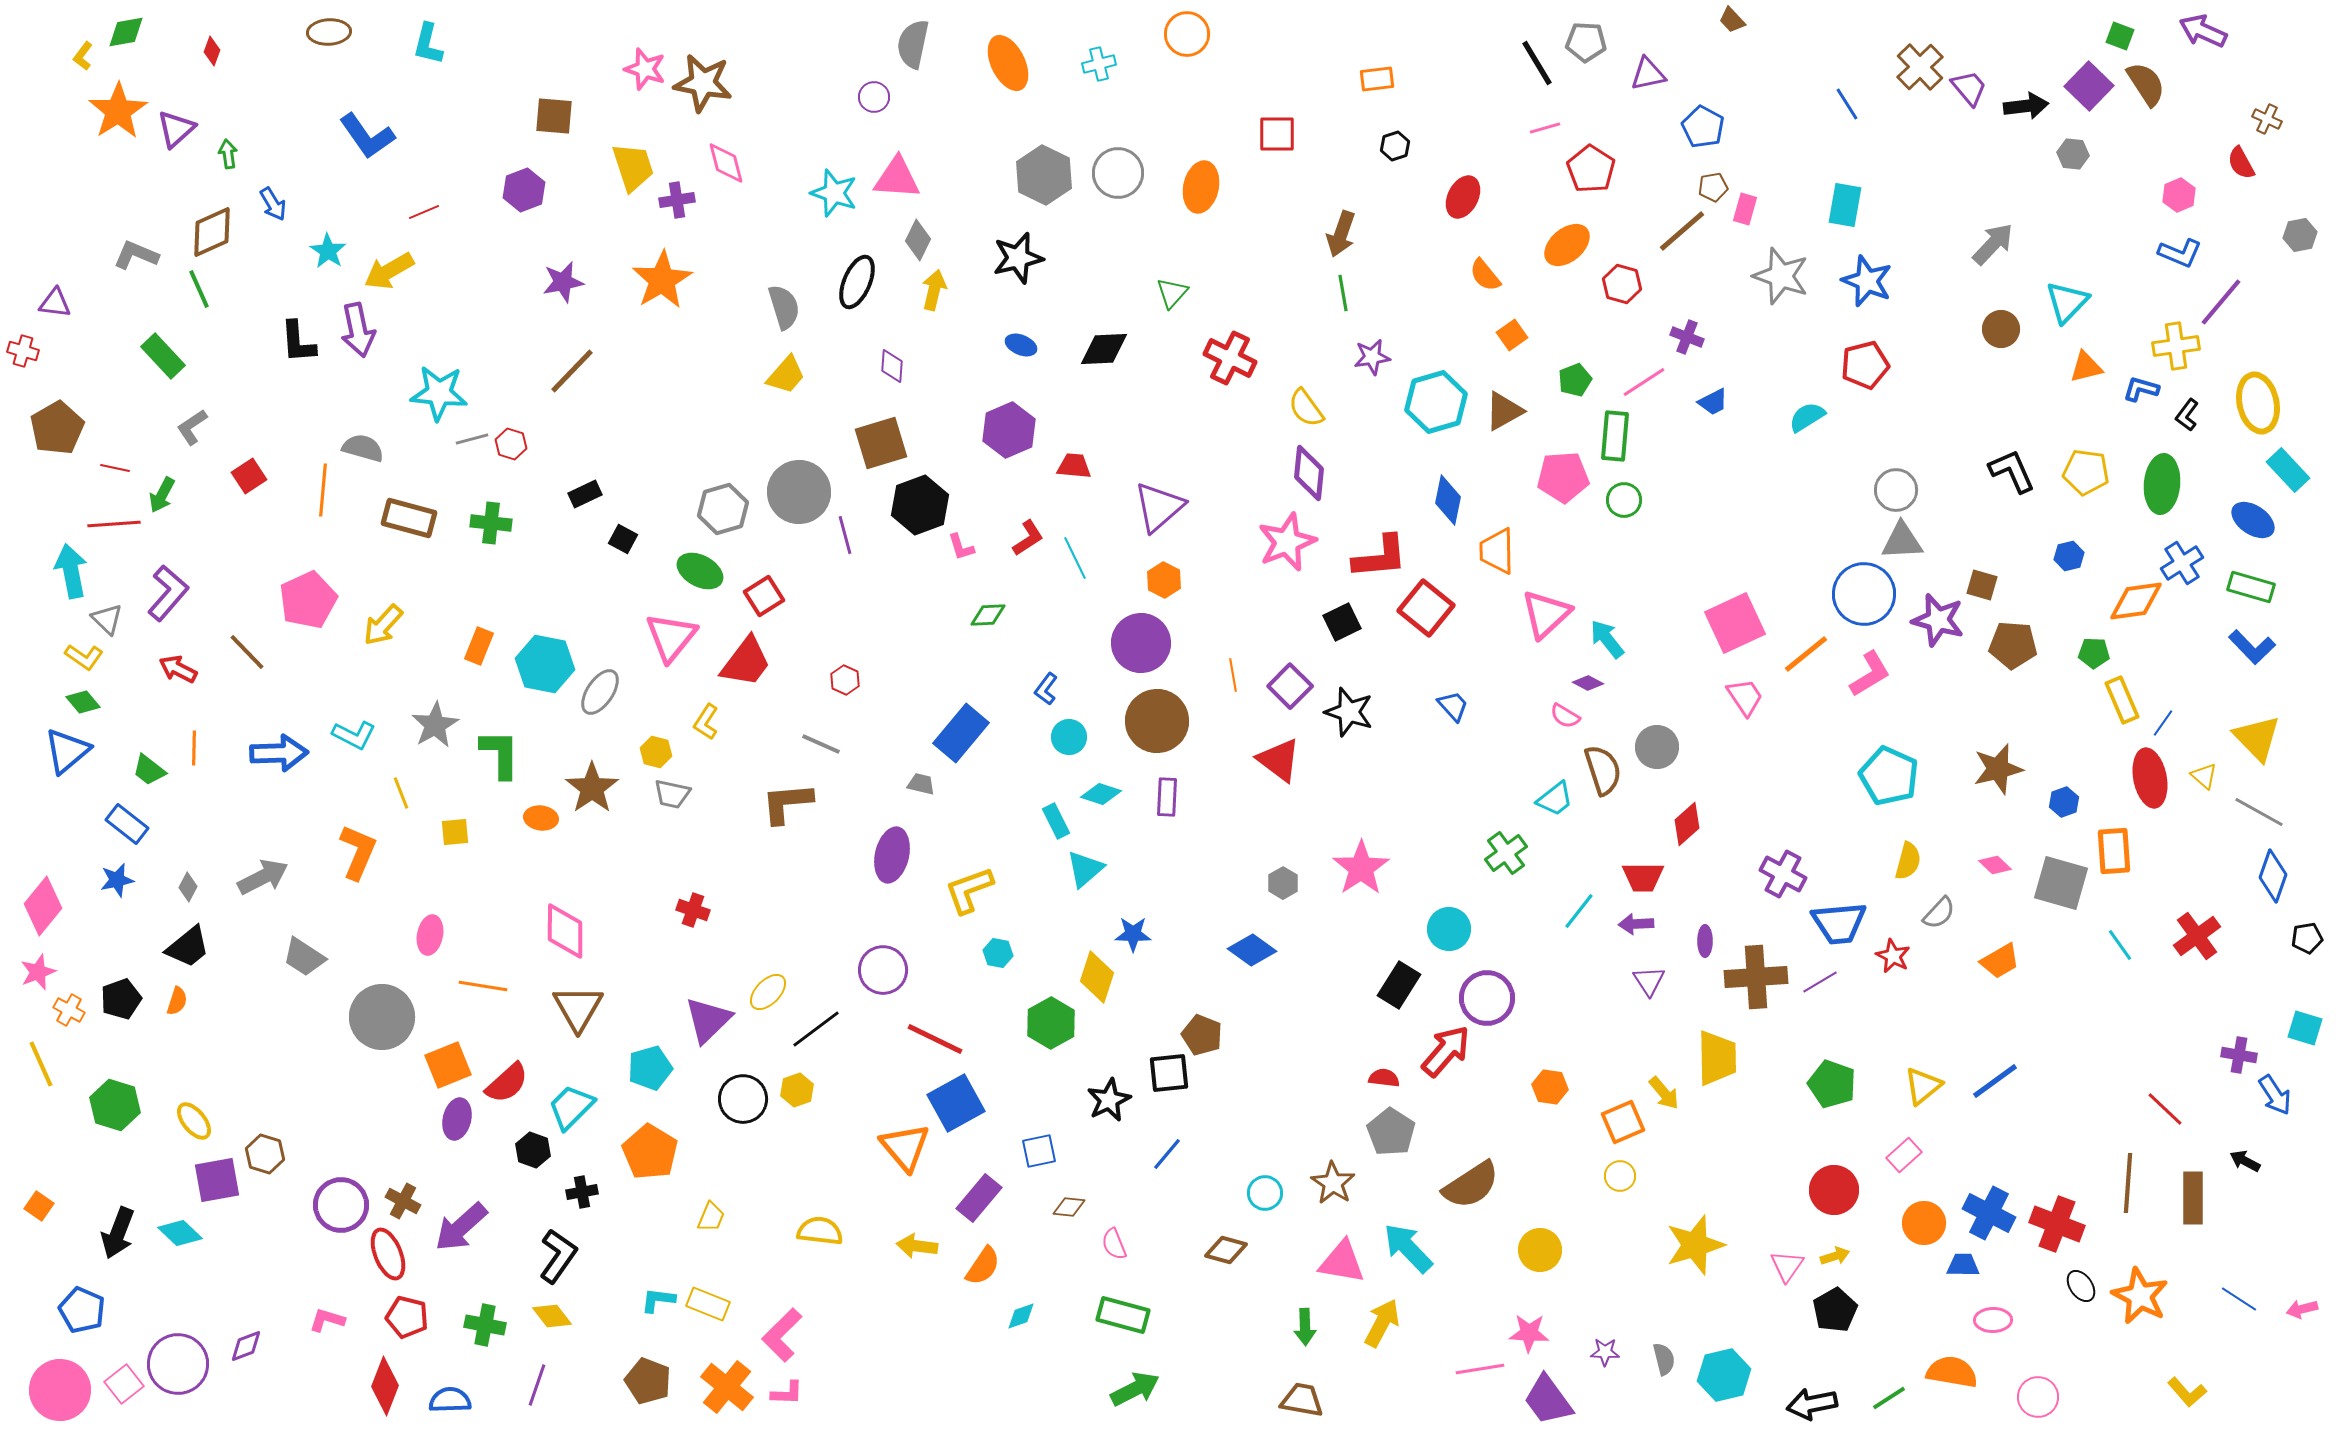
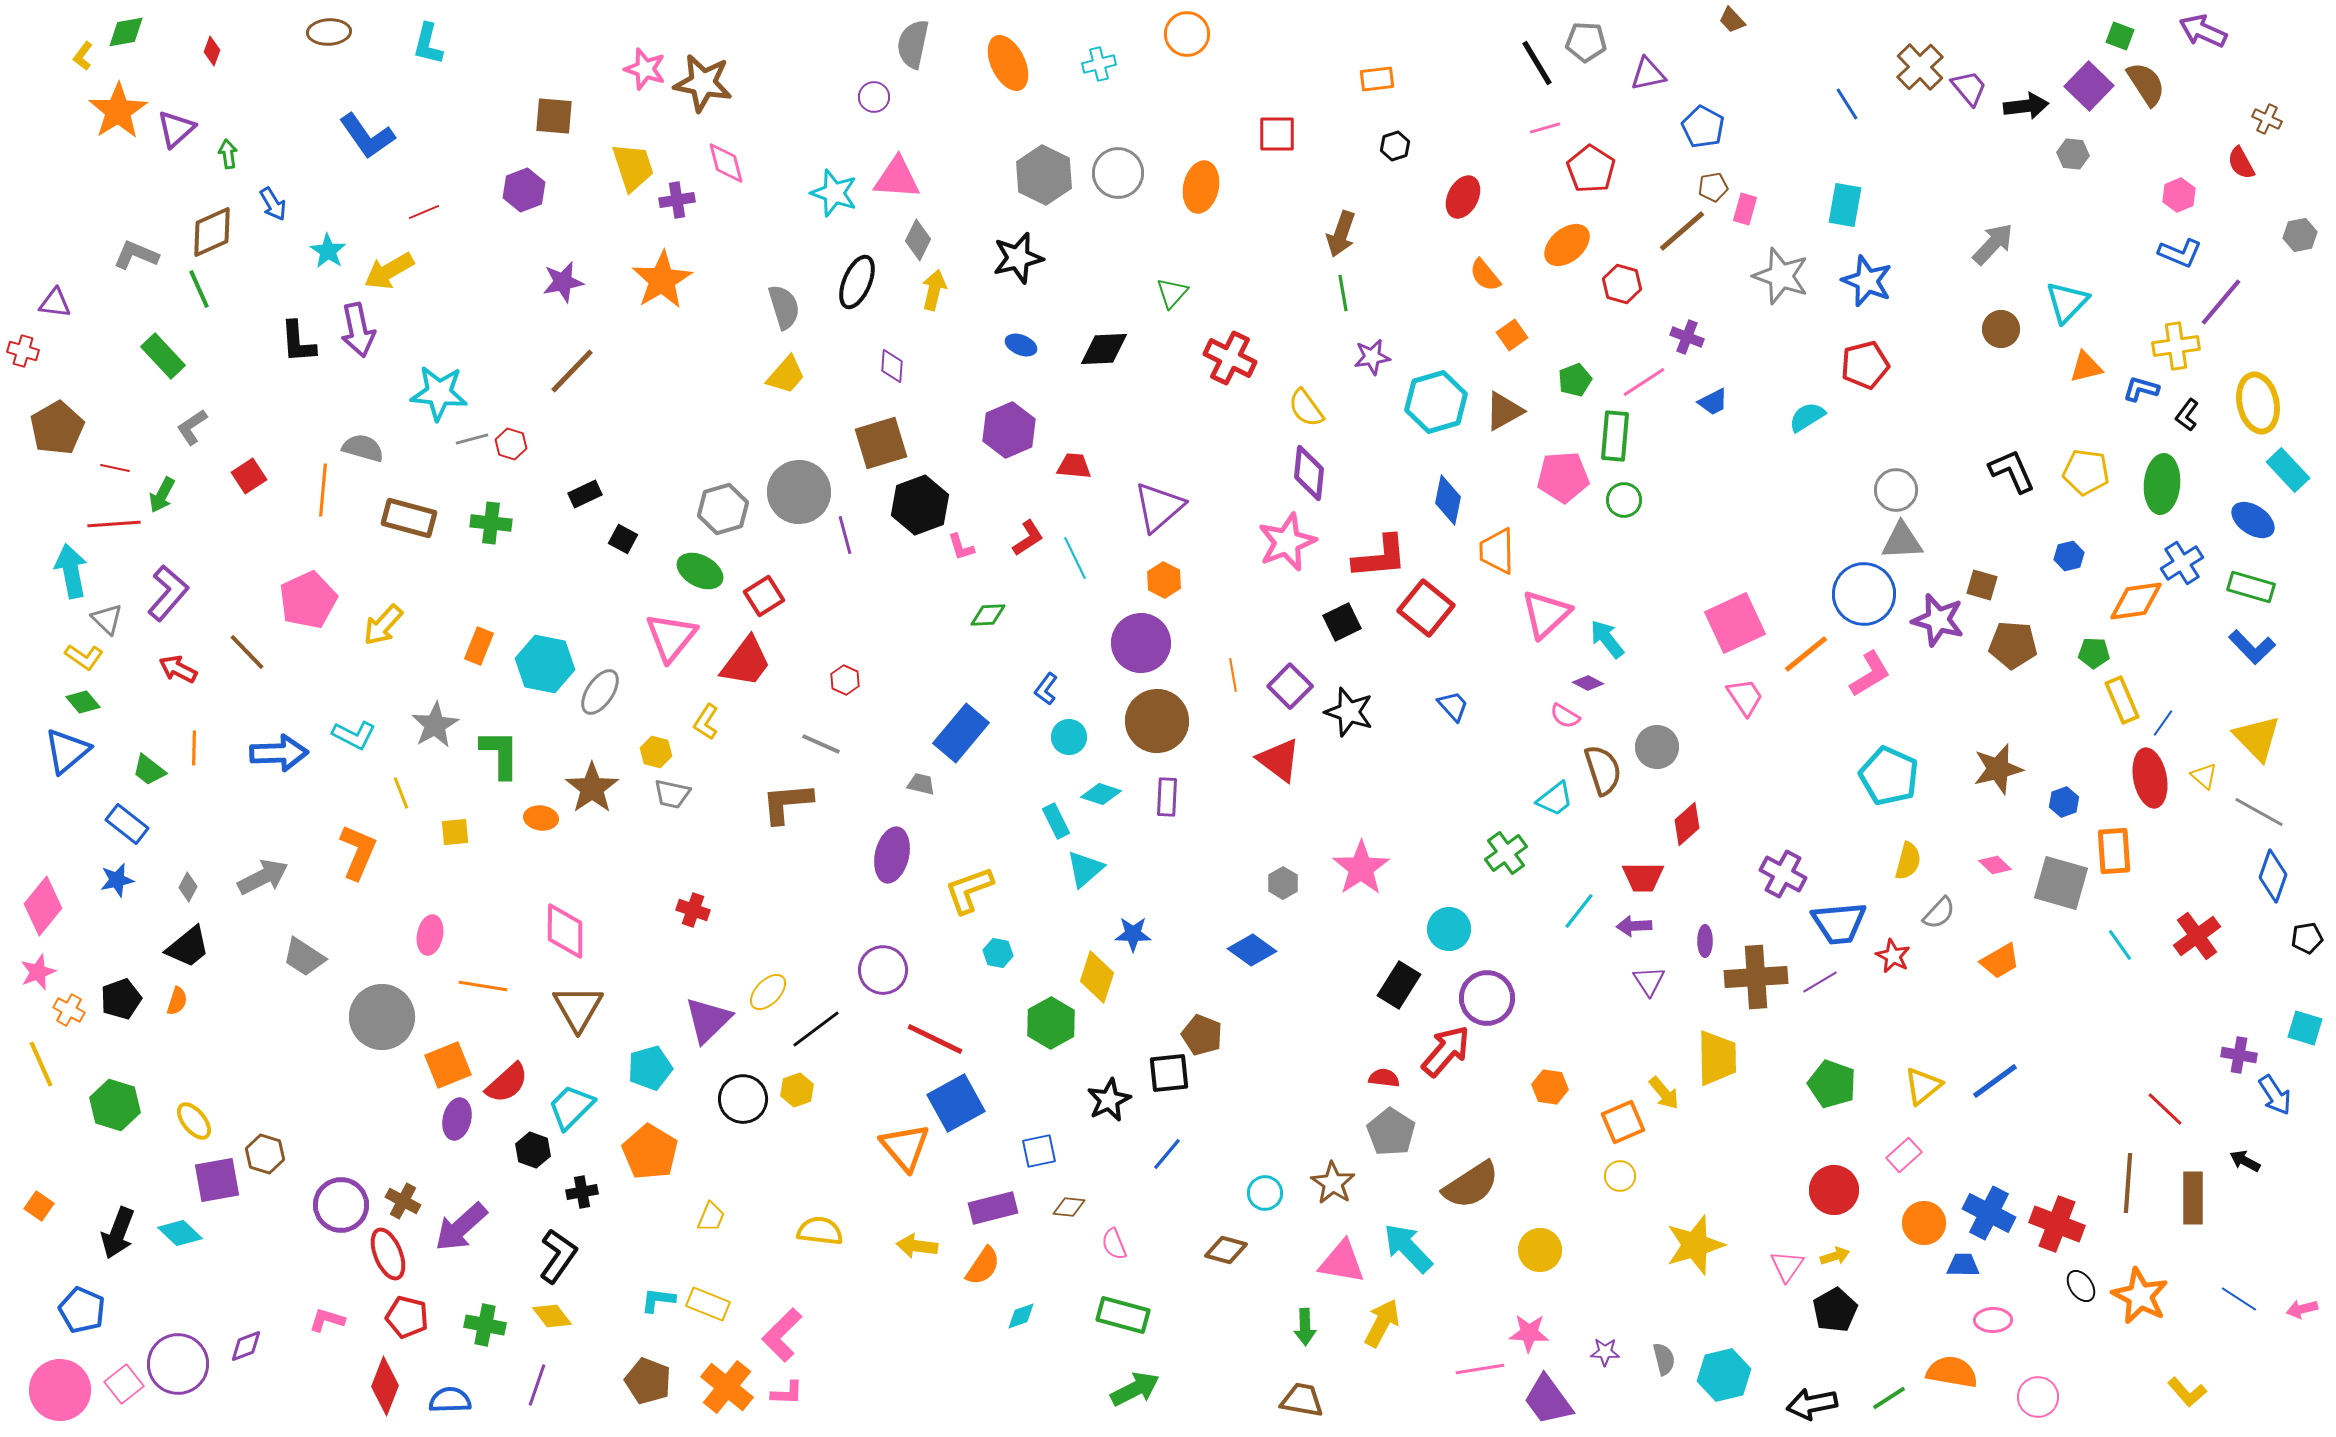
purple arrow at (1636, 924): moved 2 px left, 2 px down
purple rectangle at (979, 1198): moved 14 px right, 10 px down; rotated 36 degrees clockwise
